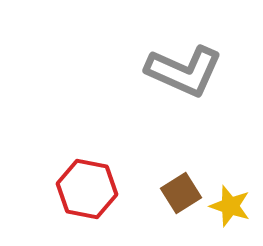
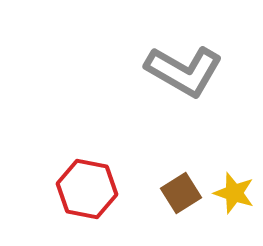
gray L-shape: rotated 6 degrees clockwise
yellow star: moved 4 px right, 13 px up
